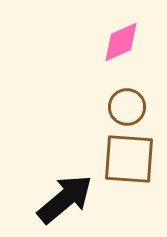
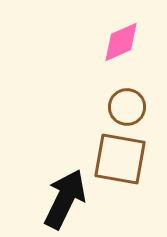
brown square: moved 9 px left; rotated 6 degrees clockwise
black arrow: rotated 24 degrees counterclockwise
